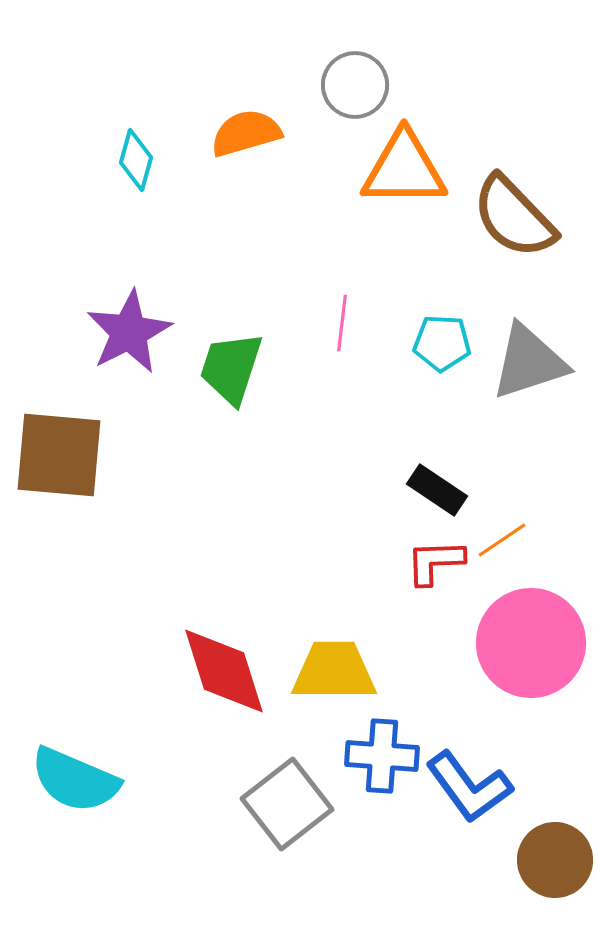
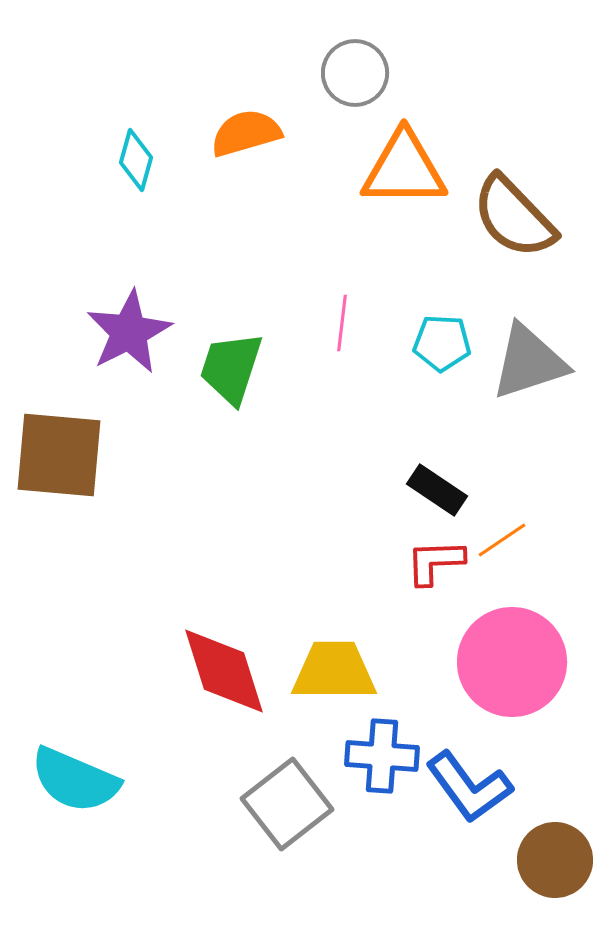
gray circle: moved 12 px up
pink circle: moved 19 px left, 19 px down
